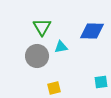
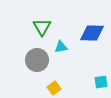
blue diamond: moved 2 px down
gray circle: moved 4 px down
yellow square: rotated 24 degrees counterclockwise
